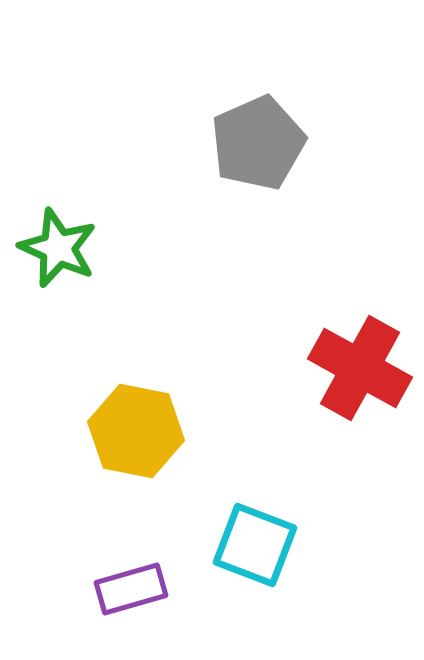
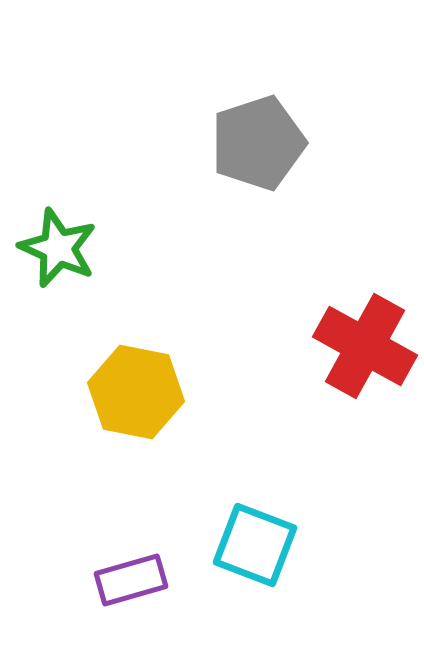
gray pentagon: rotated 6 degrees clockwise
red cross: moved 5 px right, 22 px up
yellow hexagon: moved 39 px up
purple rectangle: moved 9 px up
